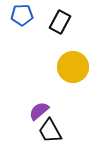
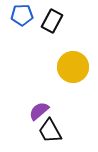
black rectangle: moved 8 px left, 1 px up
